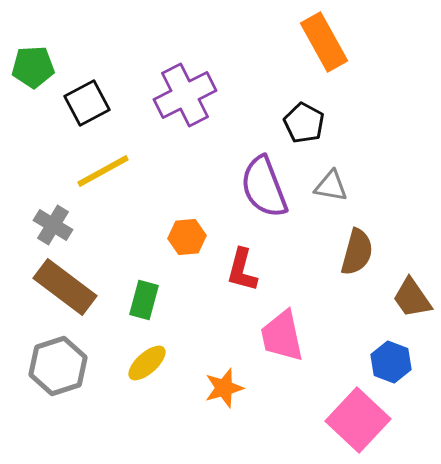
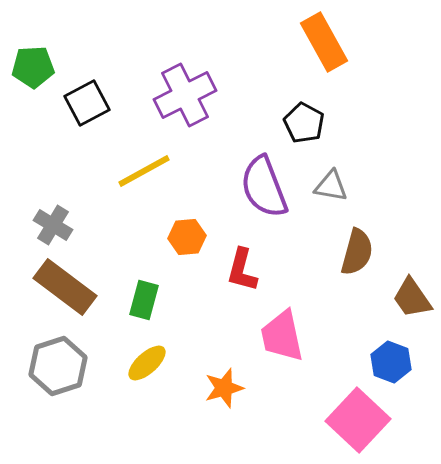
yellow line: moved 41 px right
